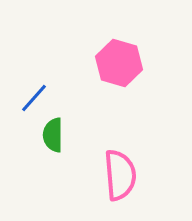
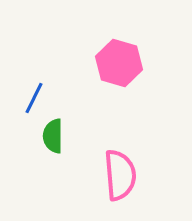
blue line: rotated 16 degrees counterclockwise
green semicircle: moved 1 px down
